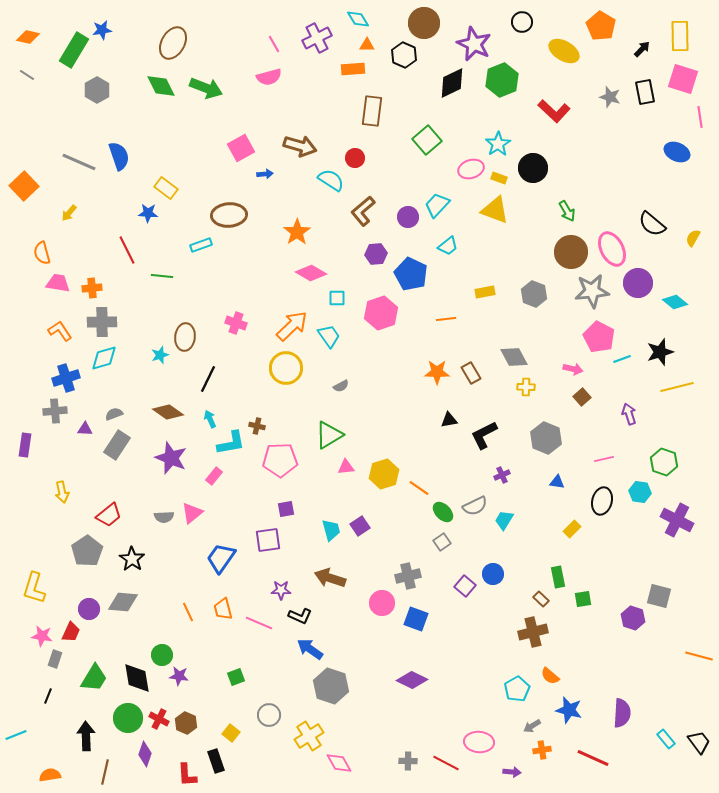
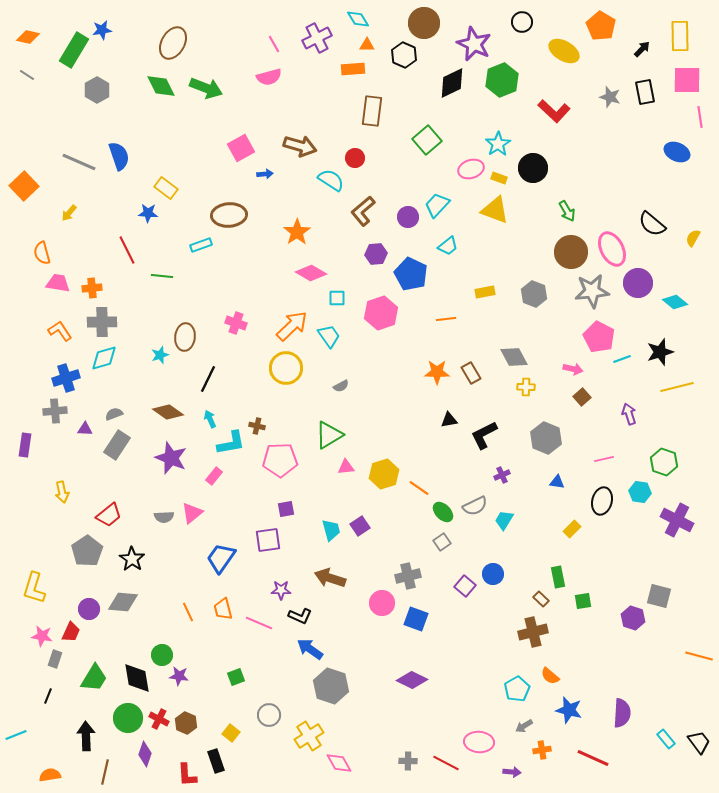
pink square at (683, 79): moved 4 px right, 1 px down; rotated 16 degrees counterclockwise
green square at (583, 599): moved 2 px down
gray arrow at (532, 726): moved 8 px left
